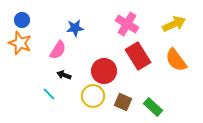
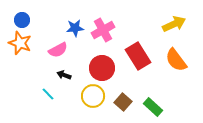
pink cross: moved 24 px left, 6 px down; rotated 30 degrees clockwise
pink semicircle: rotated 30 degrees clockwise
red circle: moved 2 px left, 3 px up
cyan line: moved 1 px left
brown square: rotated 18 degrees clockwise
